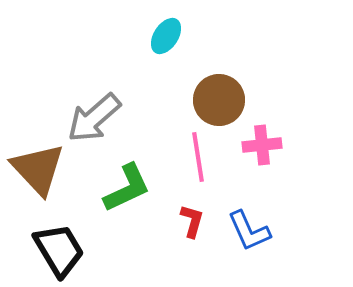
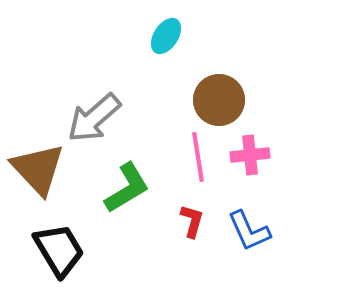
pink cross: moved 12 px left, 10 px down
green L-shape: rotated 6 degrees counterclockwise
